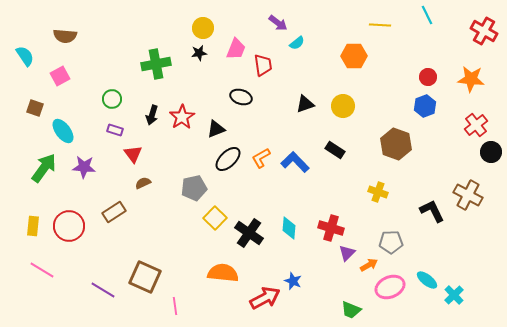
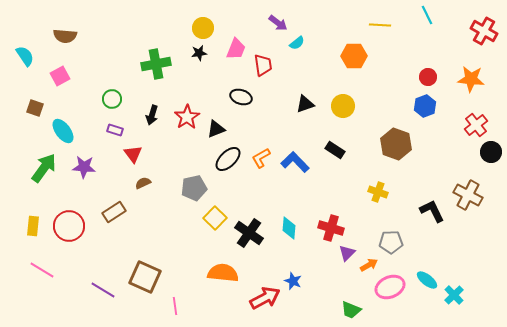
red star at (182, 117): moved 5 px right
